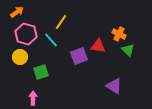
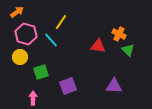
purple square: moved 11 px left, 30 px down
purple triangle: rotated 30 degrees counterclockwise
